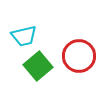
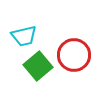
red circle: moved 5 px left, 1 px up
